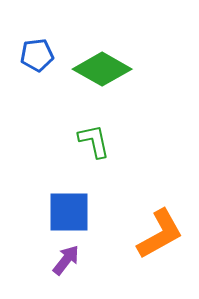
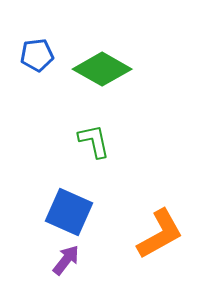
blue square: rotated 24 degrees clockwise
